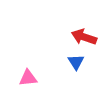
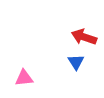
pink triangle: moved 4 px left
